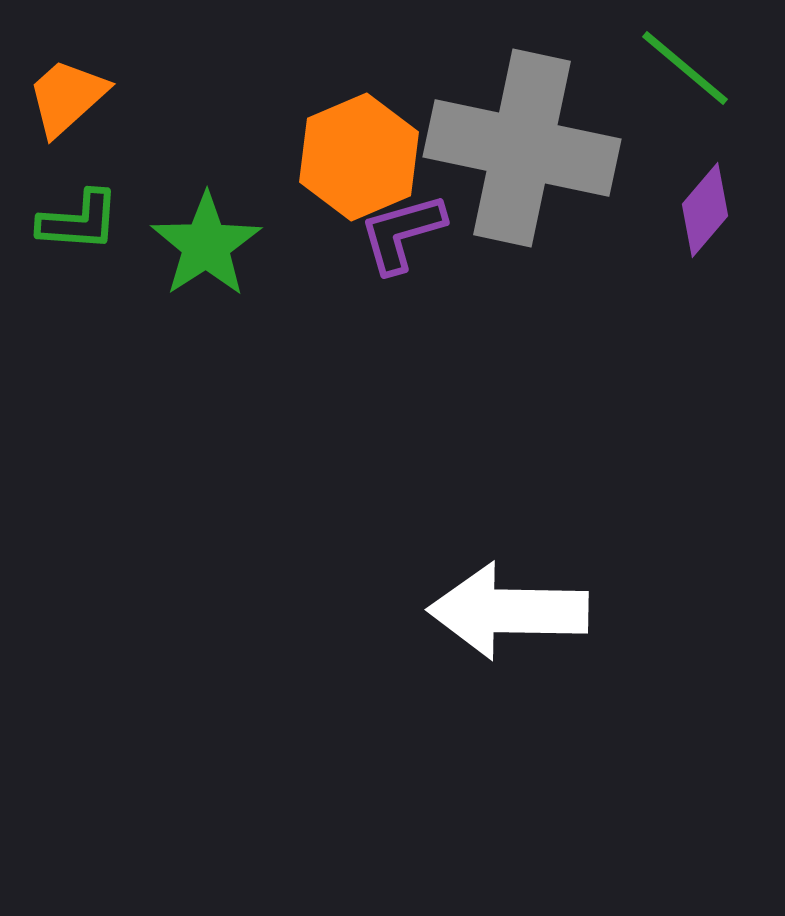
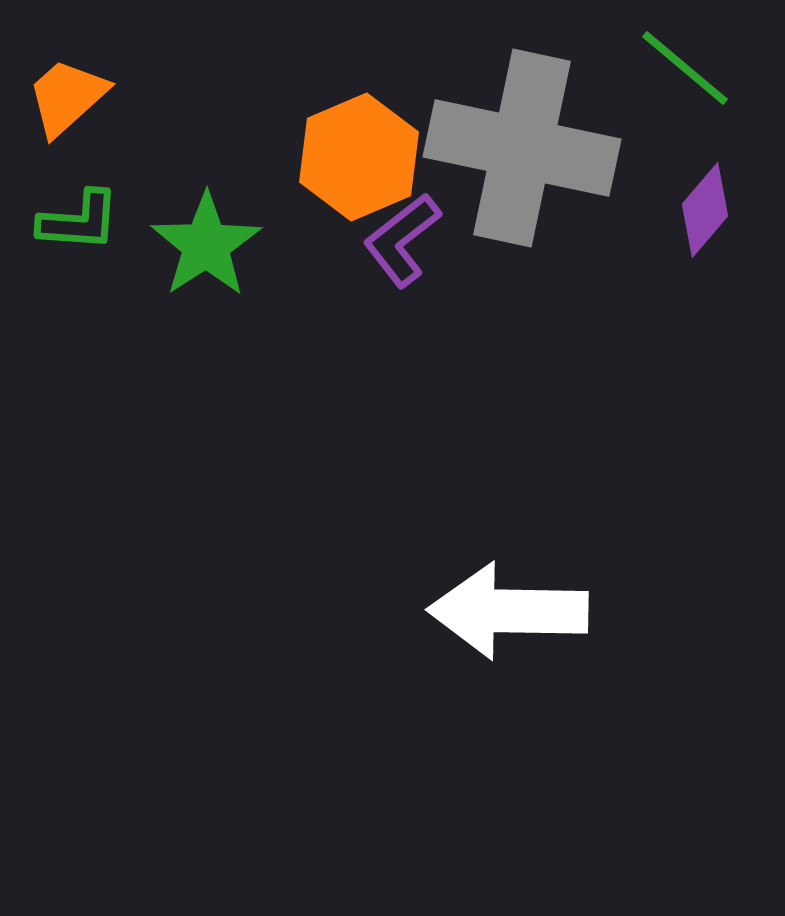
purple L-shape: moved 7 px down; rotated 22 degrees counterclockwise
